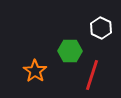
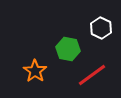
green hexagon: moved 2 px left, 2 px up; rotated 10 degrees clockwise
red line: rotated 36 degrees clockwise
